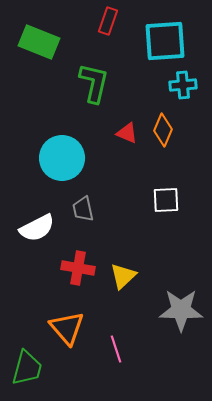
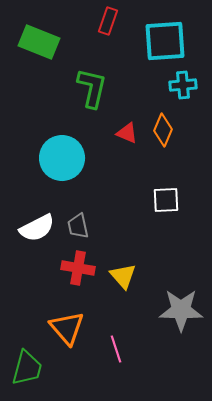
green L-shape: moved 2 px left, 5 px down
gray trapezoid: moved 5 px left, 17 px down
yellow triangle: rotated 28 degrees counterclockwise
